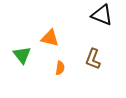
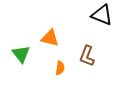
green triangle: moved 1 px left, 1 px up
brown L-shape: moved 6 px left, 3 px up
